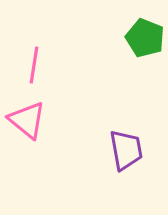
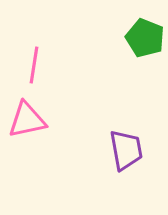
pink triangle: rotated 51 degrees counterclockwise
